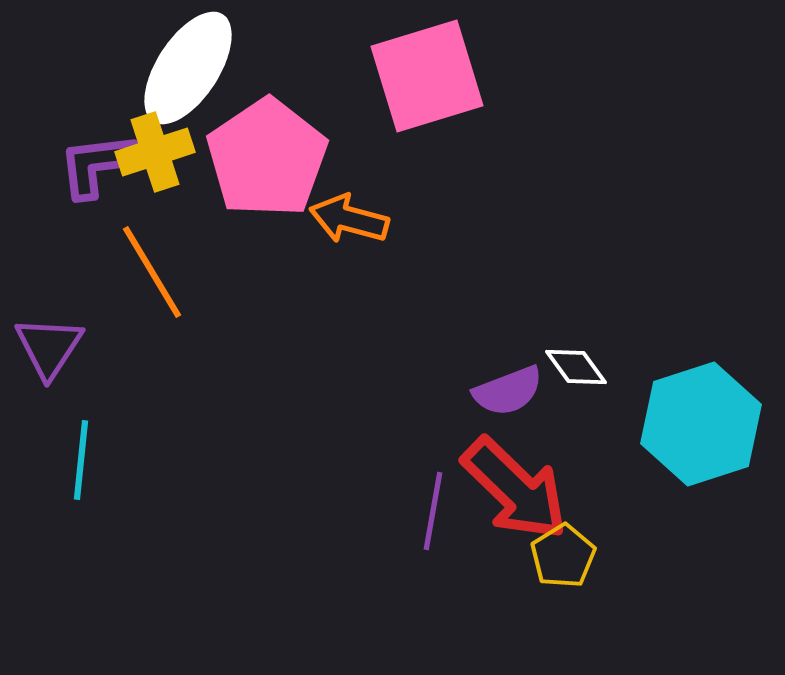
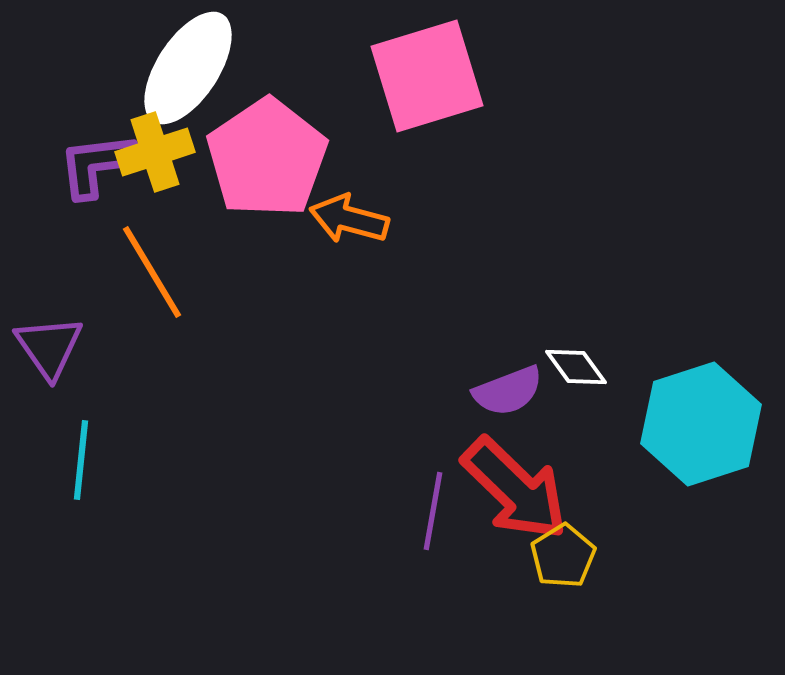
purple triangle: rotated 8 degrees counterclockwise
